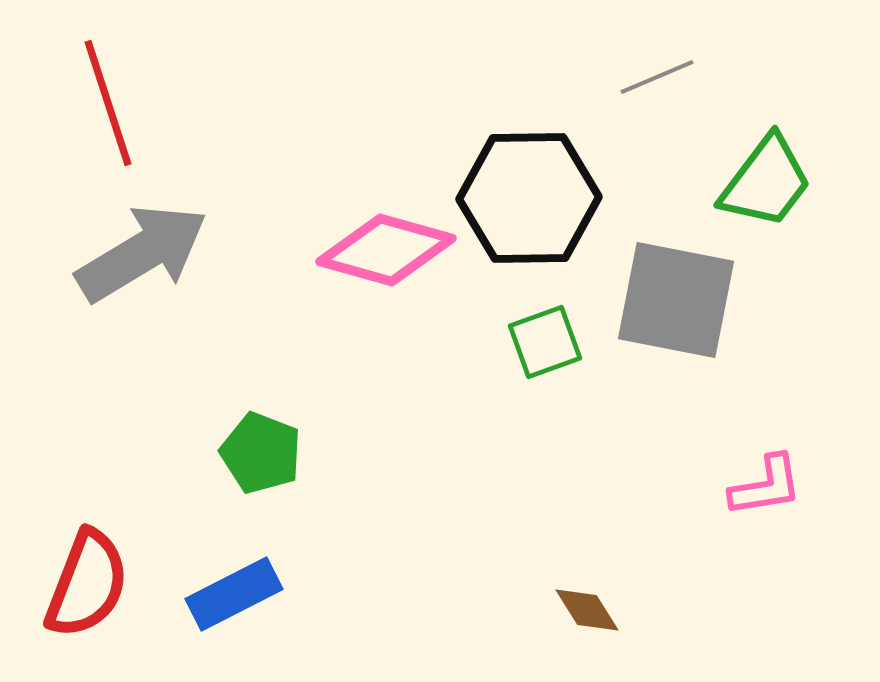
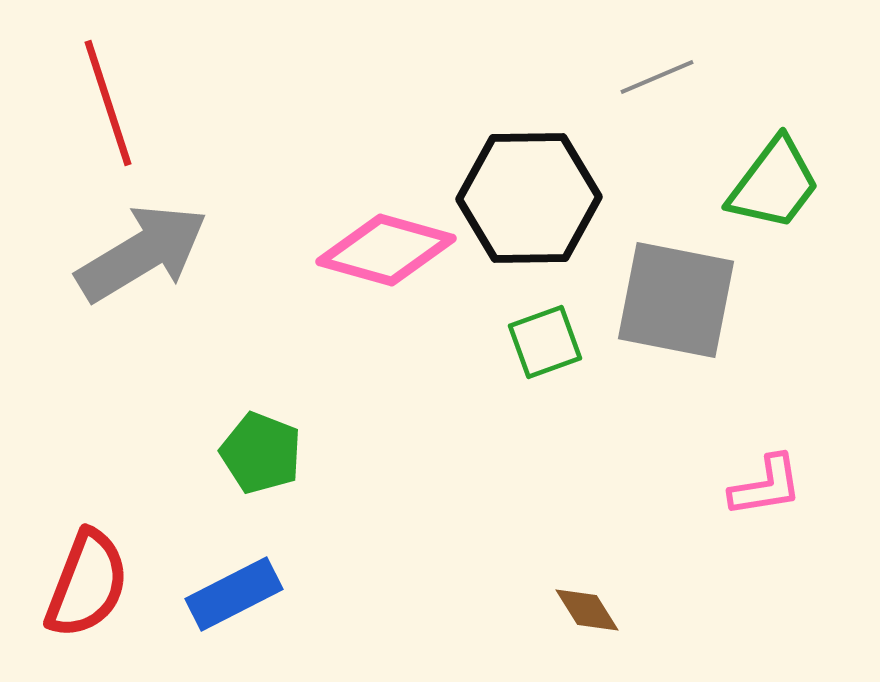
green trapezoid: moved 8 px right, 2 px down
